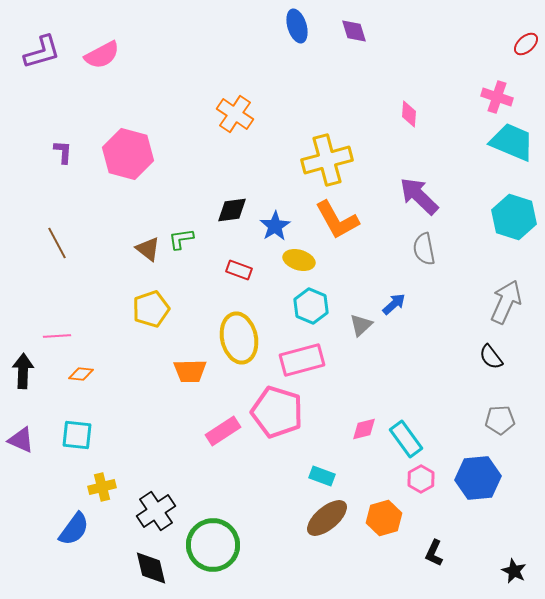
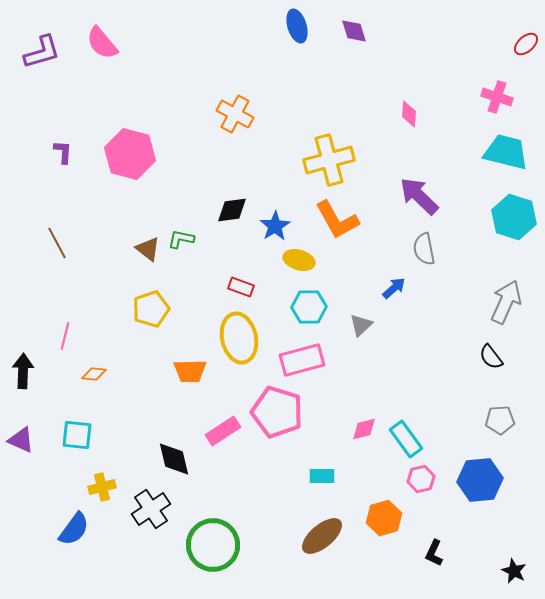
pink semicircle at (102, 55): moved 12 px up; rotated 78 degrees clockwise
orange cross at (235, 114): rotated 6 degrees counterclockwise
cyan trapezoid at (512, 142): moved 6 px left, 10 px down; rotated 9 degrees counterclockwise
pink hexagon at (128, 154): moved 2 px right
yellow cross at (327, 160): moved 2 px right
green L-shape at (181, 239): rotated 20 degrees clockwise
red rectangle at (239, 270): moved 2 px right, 17 px down
blue arrow at (394, 304): moved 16 px up
cyan hexagon at (311, 306): moved 2 px left, 1 px down; rotated 24 degrees counterclockwise
pink line at (57, 336): moved 8 px right; rotated 72 degrees counterclockwise
orange diamond at (81, 374): moved 13 px right
cyan rectangle at (322, 476): rotated 20 degrees counterclockwise
blue hexagon at (478, 478): moved 2 px right, 2 px down
pink hexagon at (421, 479): rotated 16 degrees clockwise
black cross at (156, 511): moved 5 px left, 2 px up
brown ellipse at (327, 518): moved 5 px left, 18 px down
black diamond at (151, 568): moved 23 px right, 109 px up
